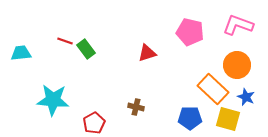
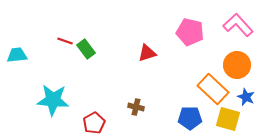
pink L-shape: rotated 28 degrees clockwise
cyan trapezoid: moved 4 px left, 2 px down
